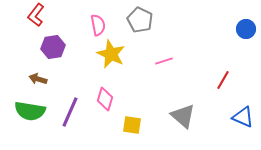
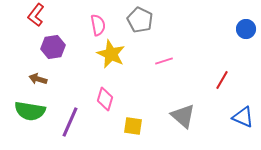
red line: moved 1 px left
purple line: moved 10 px down
yellow square: moved 1 px right, 1 px down
